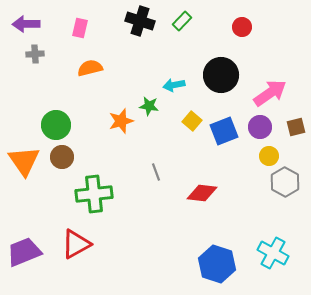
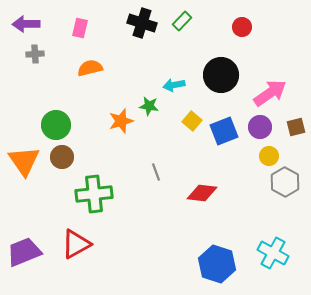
black cross: moved 2 px right, 2 px down
